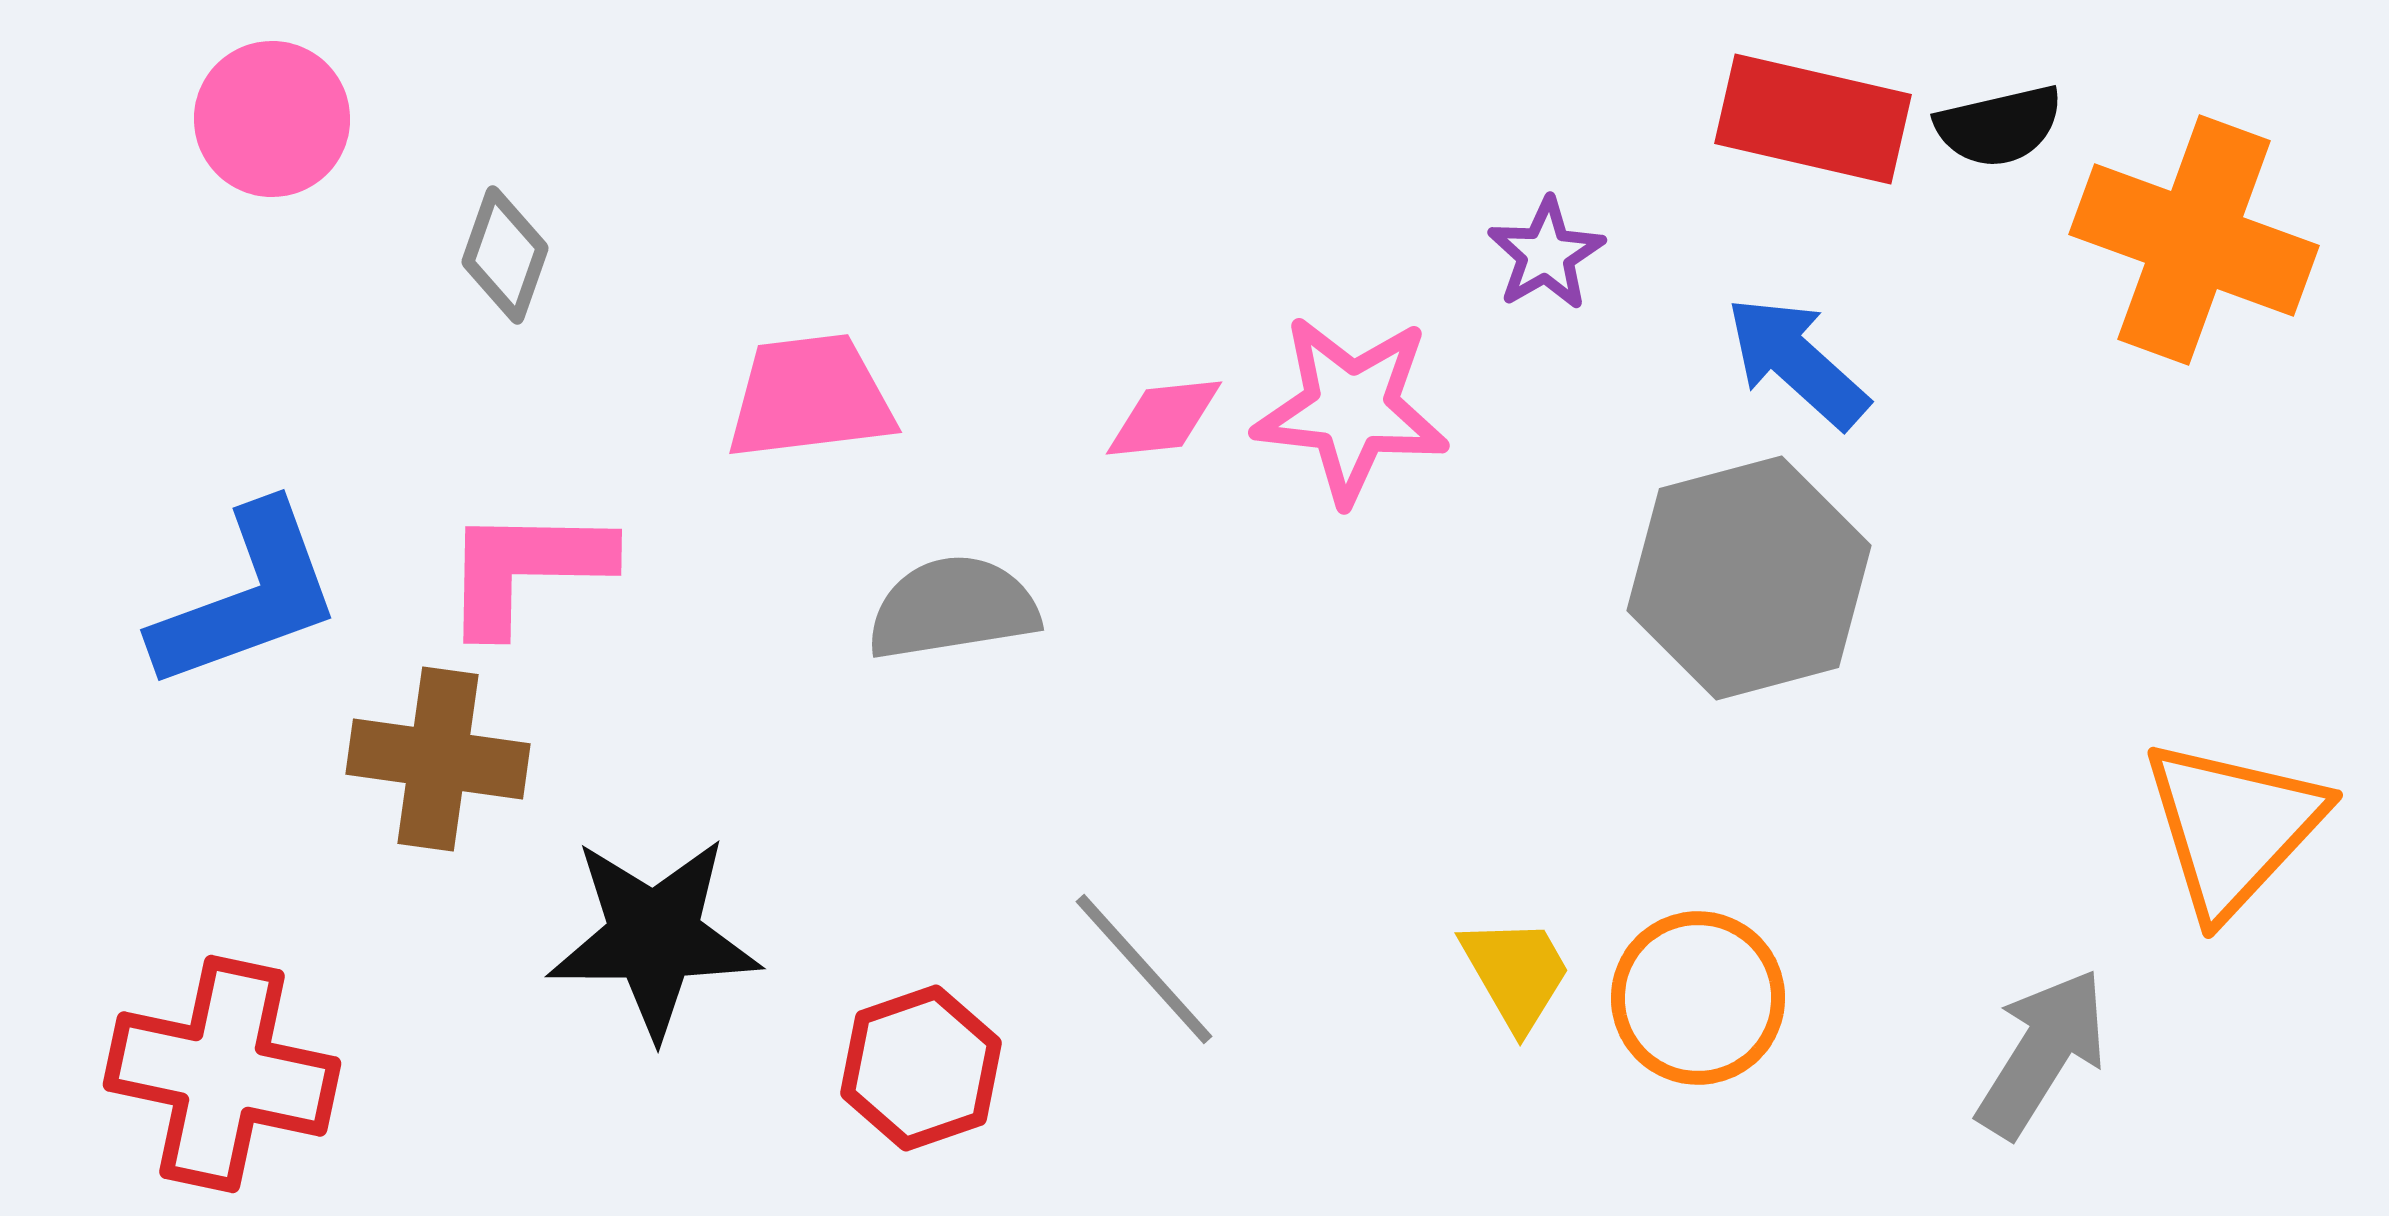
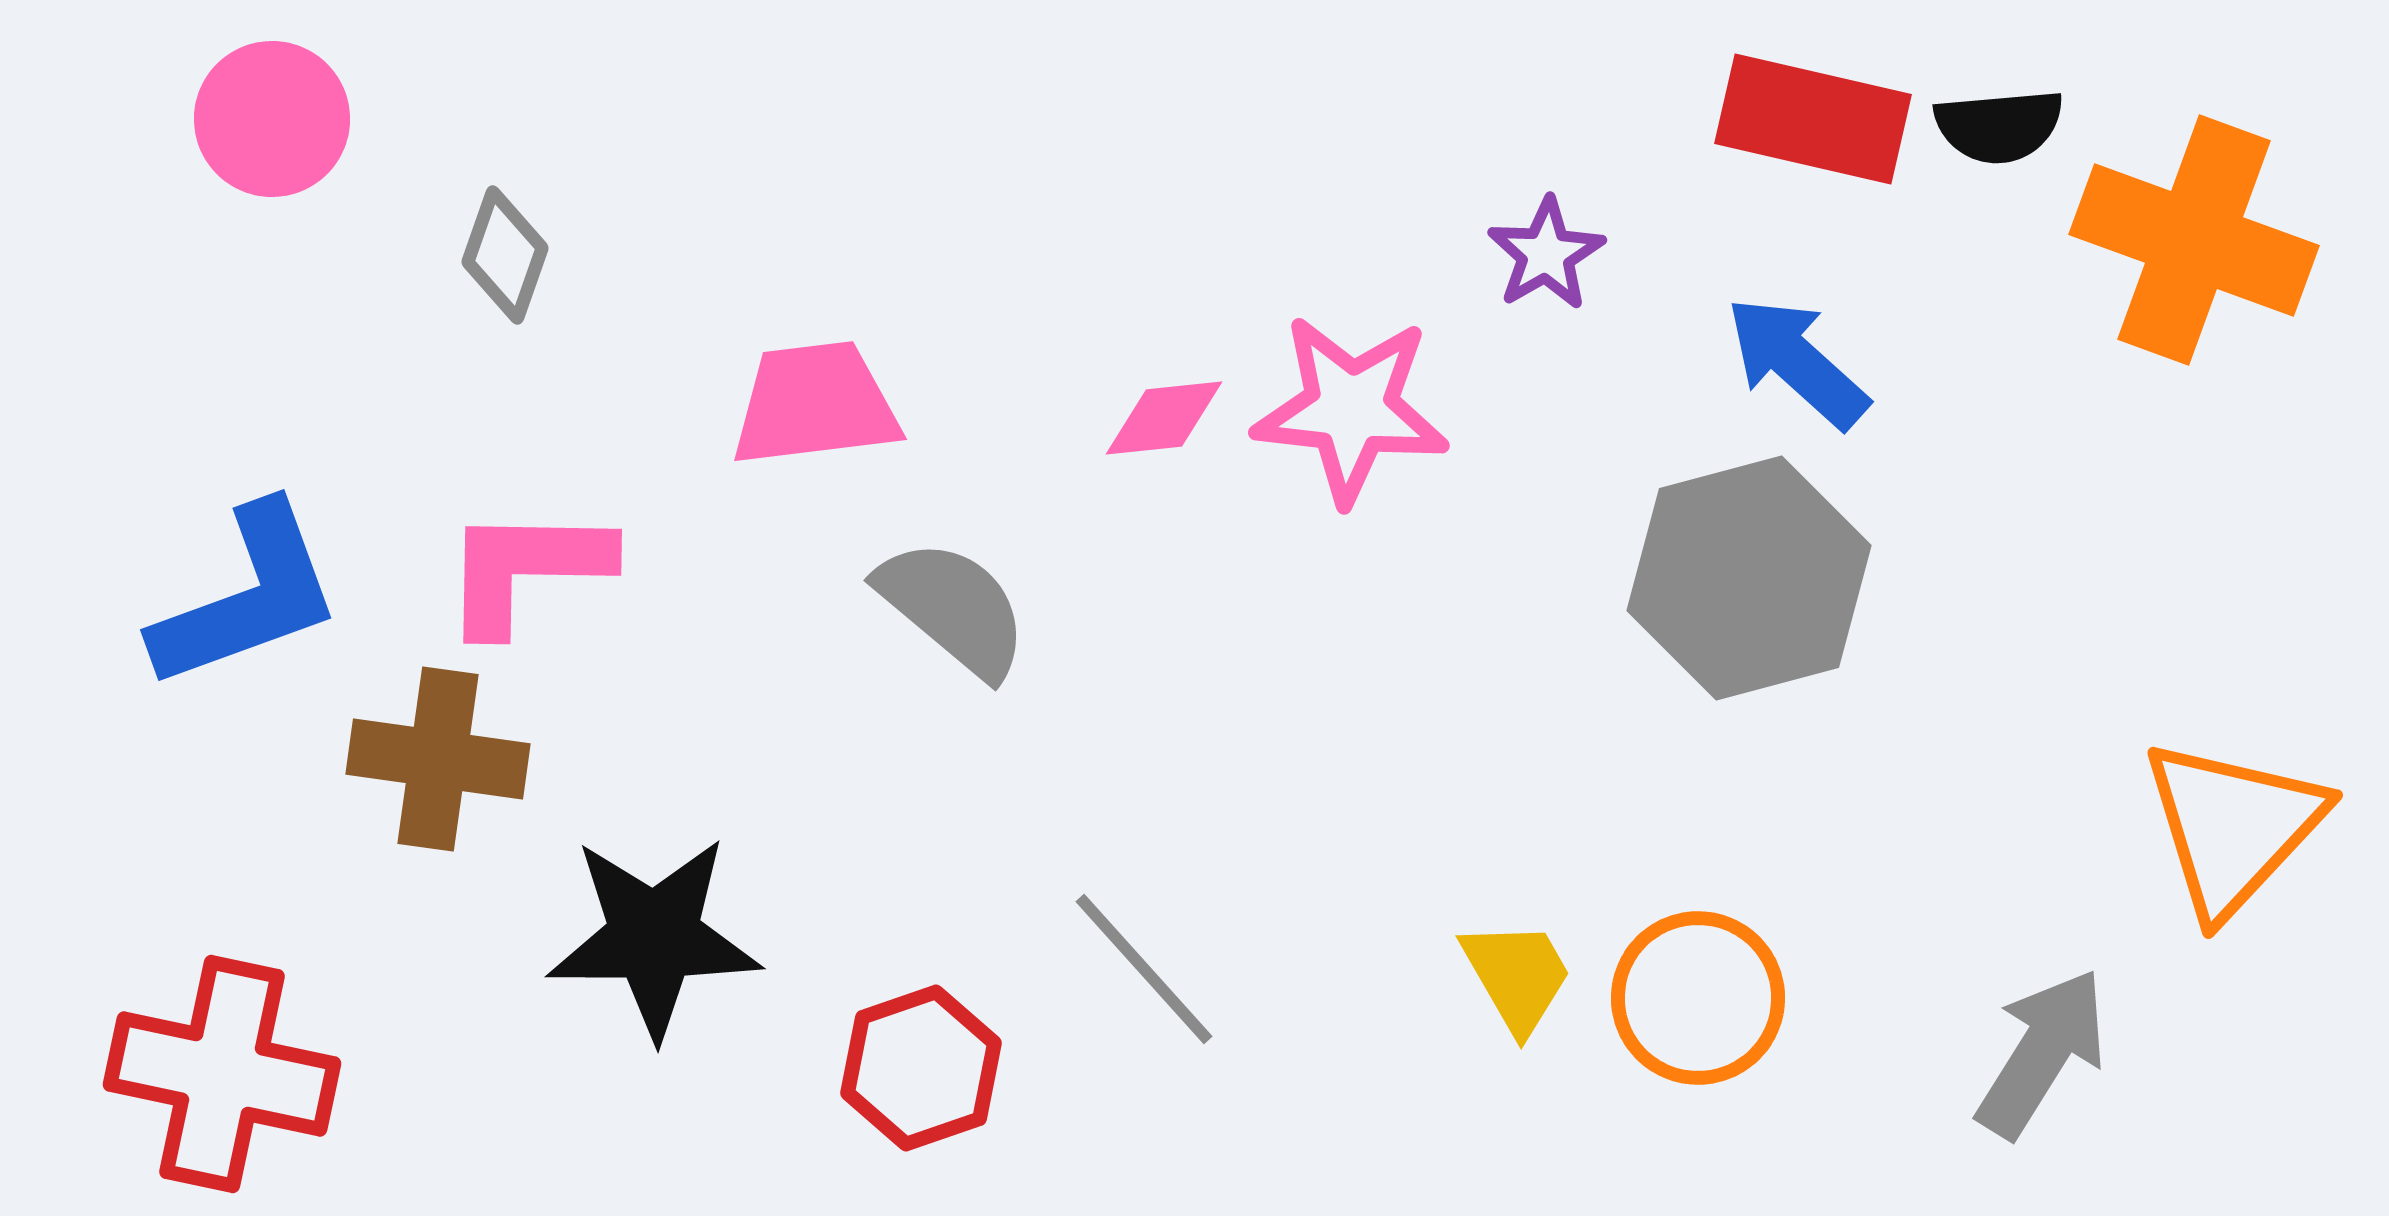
black semicircle: rotated 8 degrees clockwise
pink trapezoid: moved 5 px right, 7 px down
gray semicircle: rotated 49 degrees clockwise
yellow trapezoid: moved 1 px right, 3 px down
